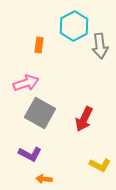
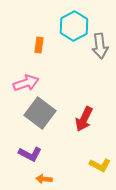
gray square: rotated 8 degrees clockwise
